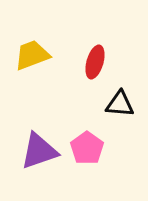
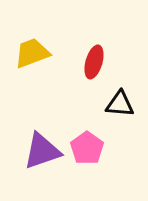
yellow trapezoid: moved 2 px up
red ellipse: moved 1 px left
purple triangle: moved 3 px right
